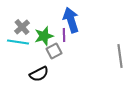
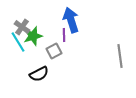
gray cross: rotated 14 degrees counterclockwise
green star: moved 11 px left
cyan line: rotated 50 degrees clockwise
